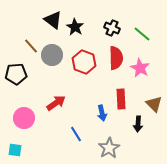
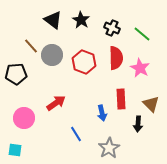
black star: moved 6 px right, 7 px up
brown triangle: moved 3 px left
